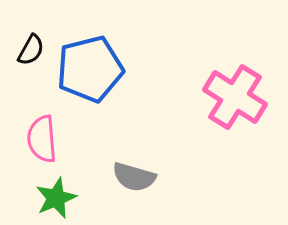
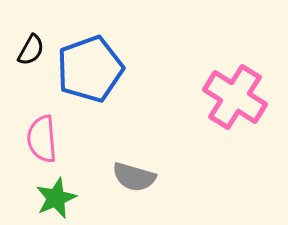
blue pentagon: rotated 6 degrees counterclockwise
